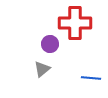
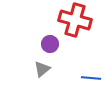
red cross: moved 3 px up; rotated 16 degrees clockwise
